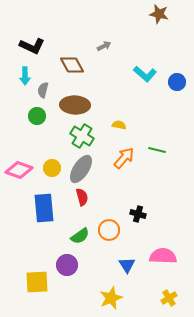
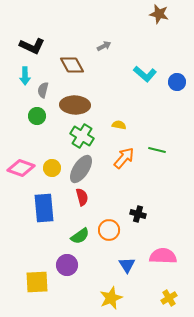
pink diamond: moved 2 px right, 2 px up
